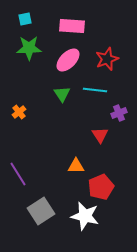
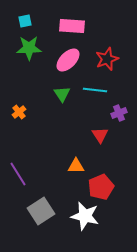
cyan square: moved 2 px down
